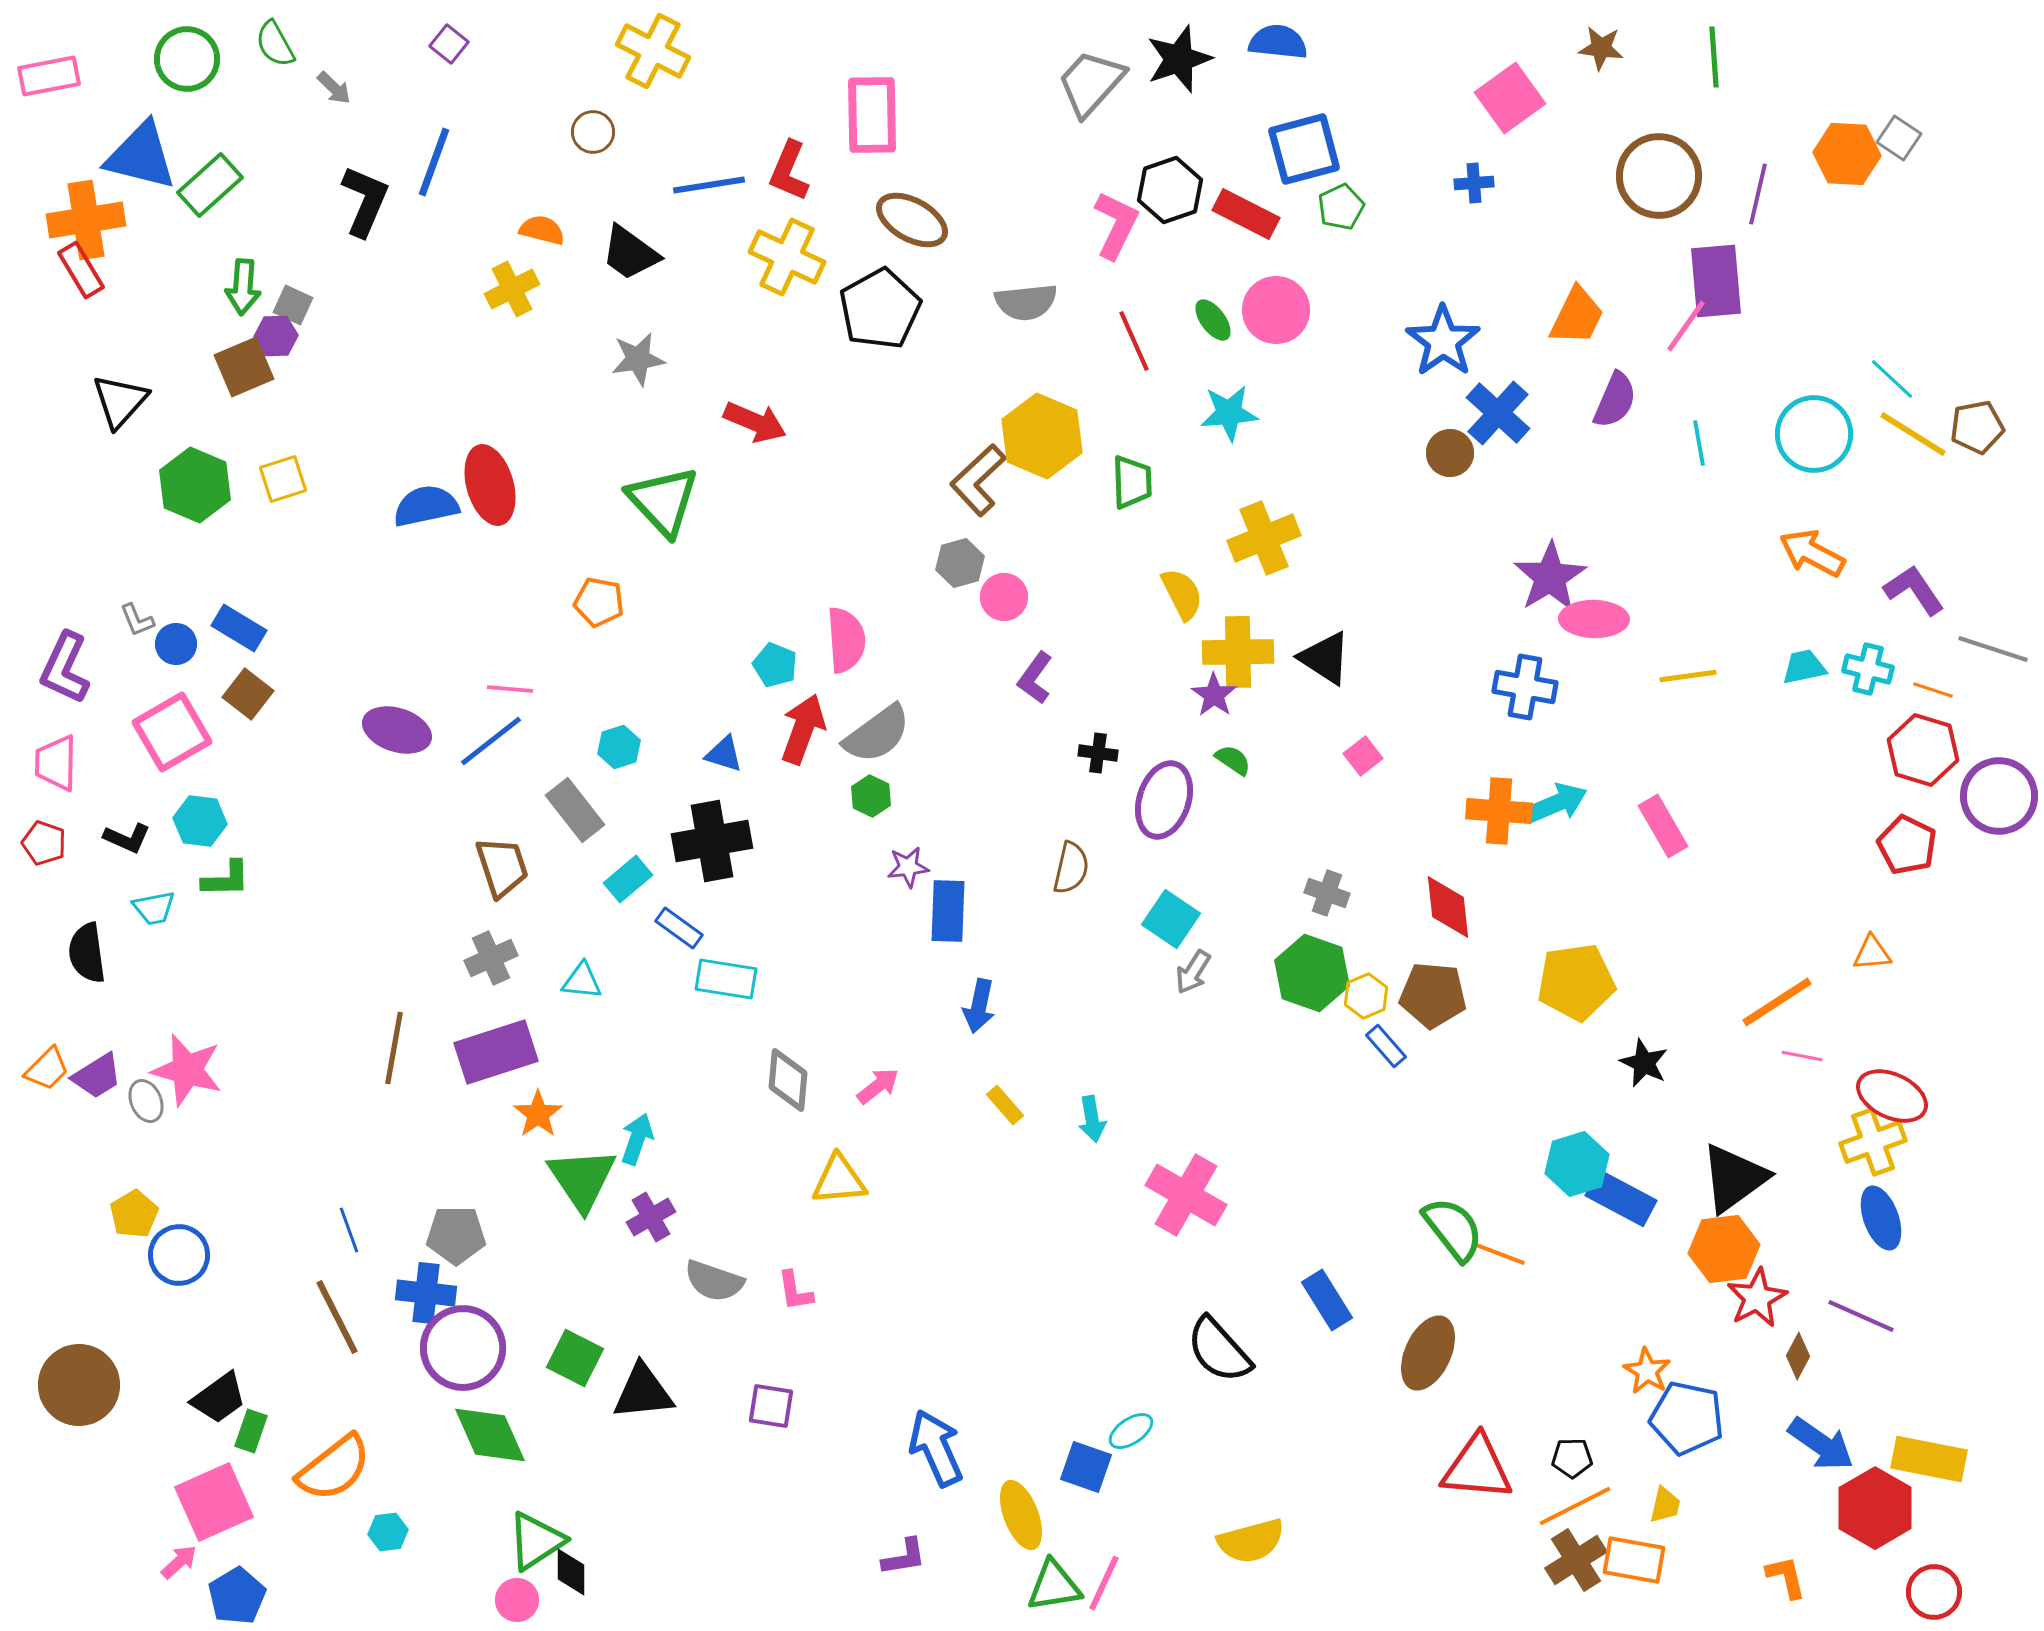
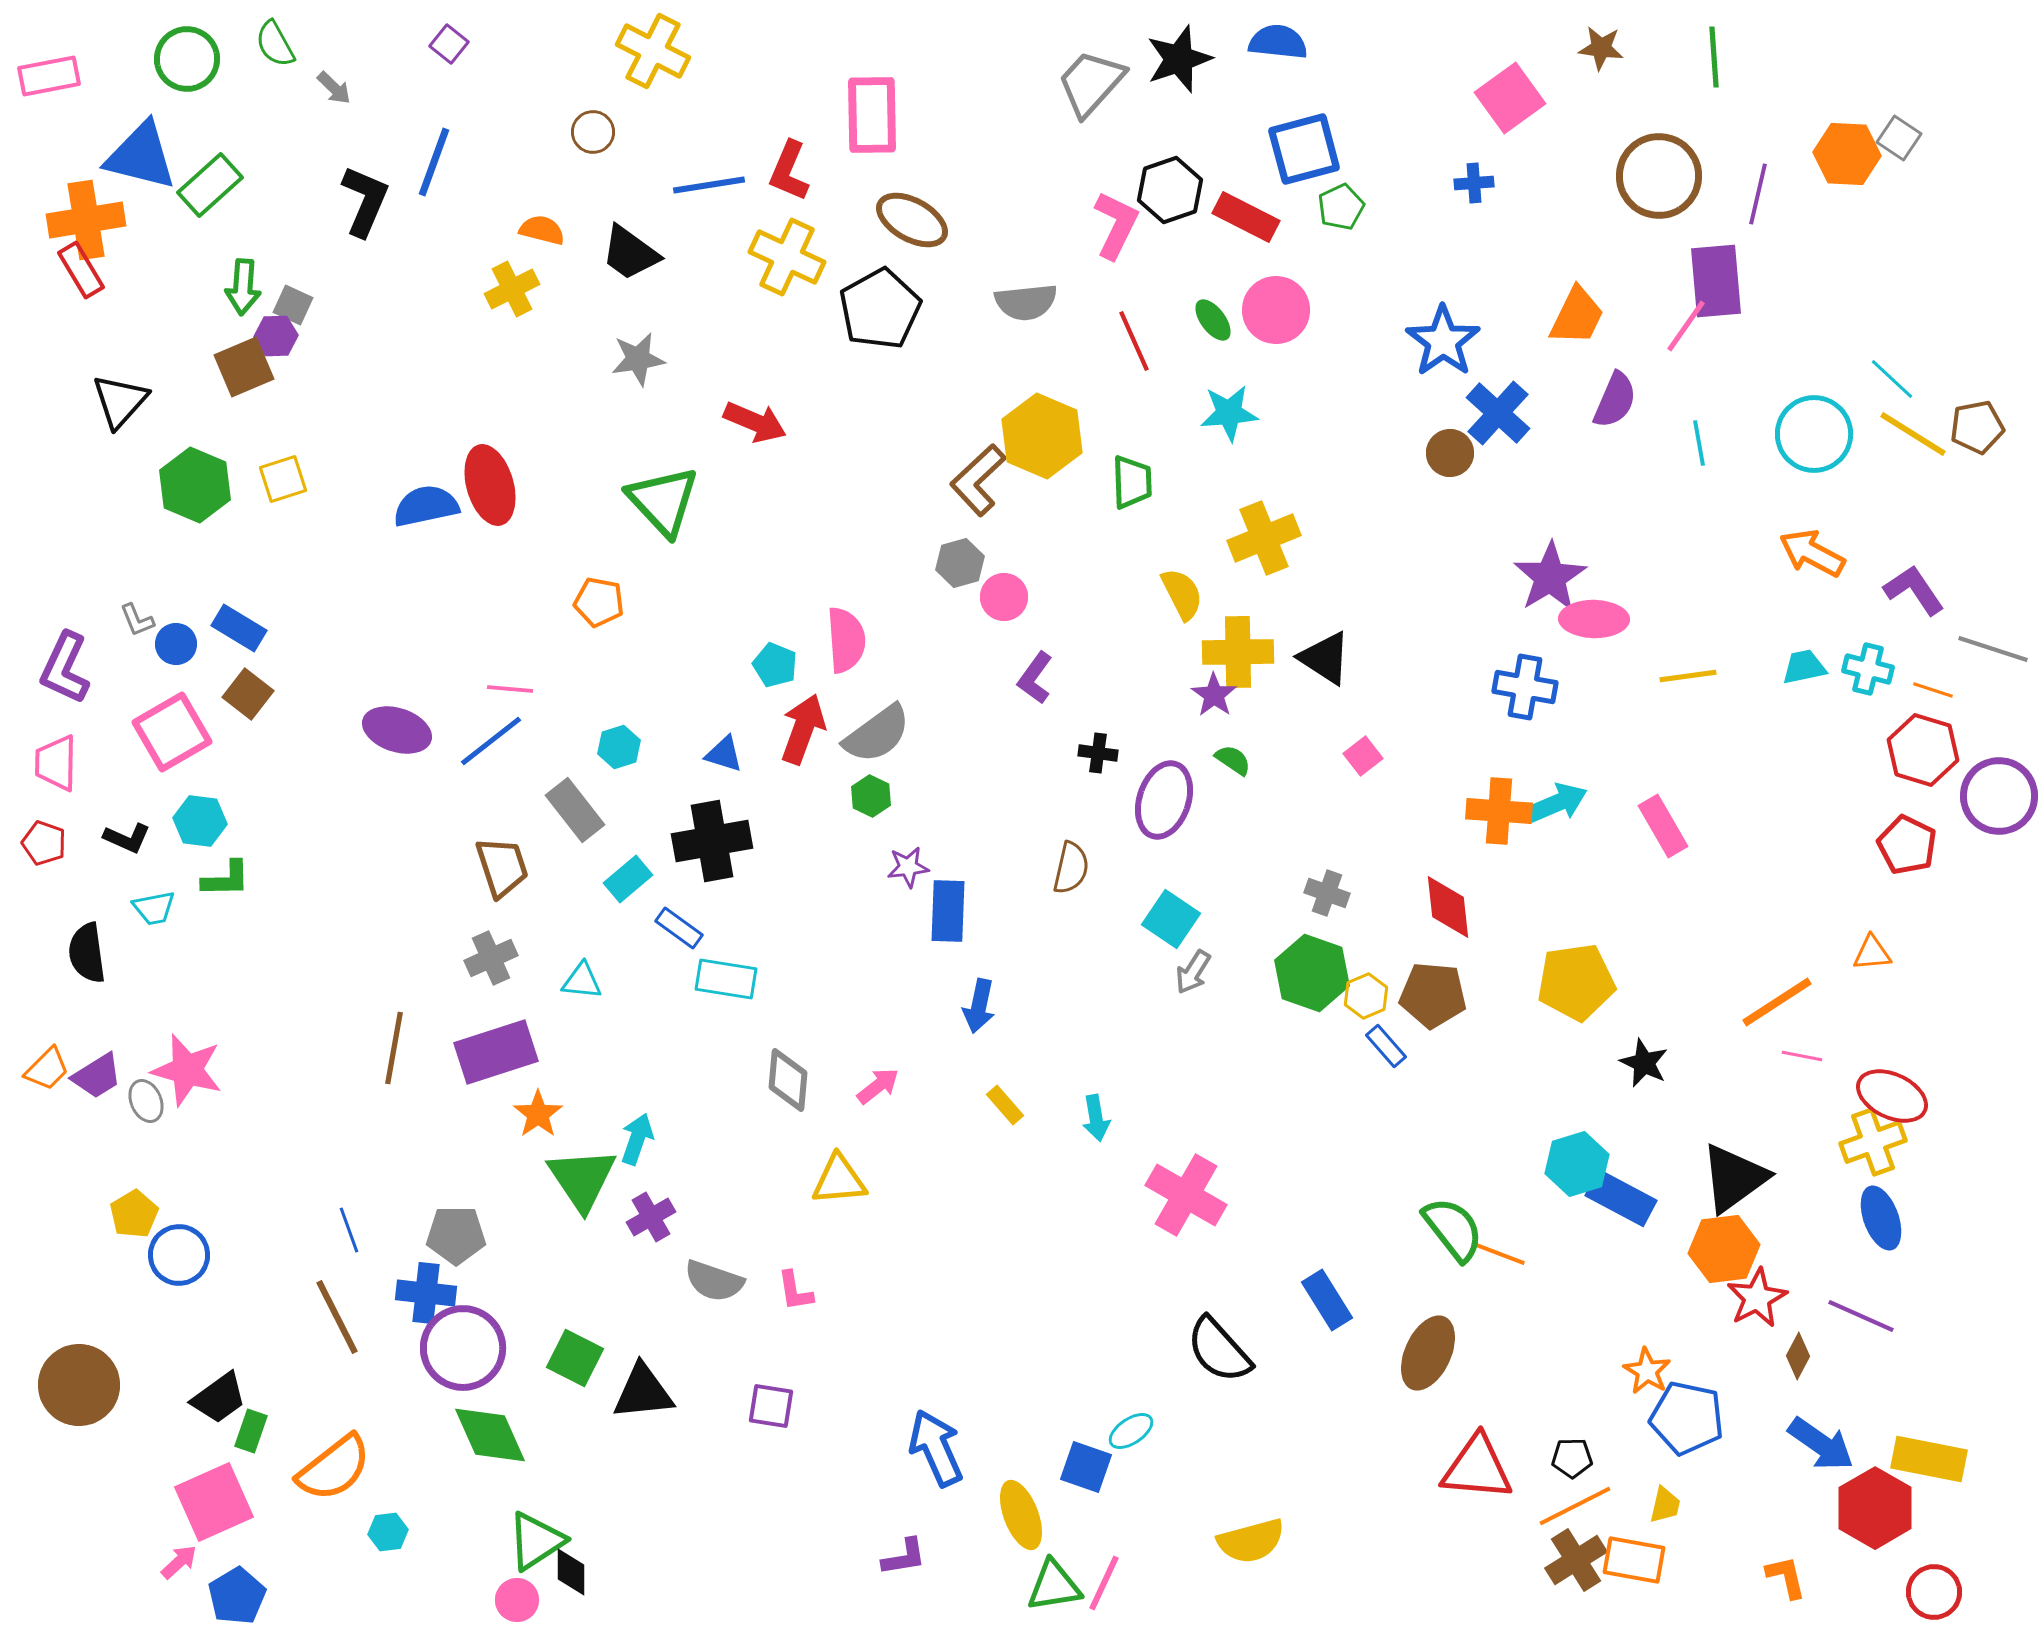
red rectangle at (1246, 214): moved 3 px down
cyan arrow at (1092, 1119): moved 4 px right, 1 px up
